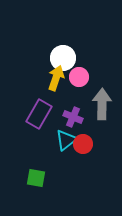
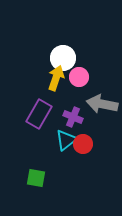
gray arrow: rotated 80 degrees counterclockwise
